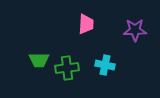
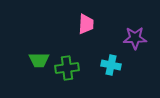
purple star: moved 8 px down
cyan cross: moved 6 px right
